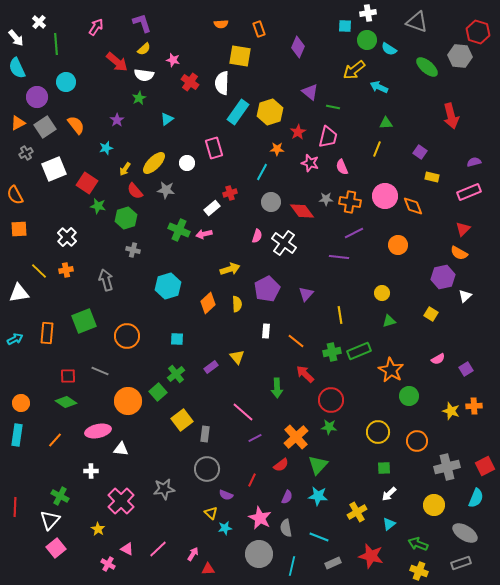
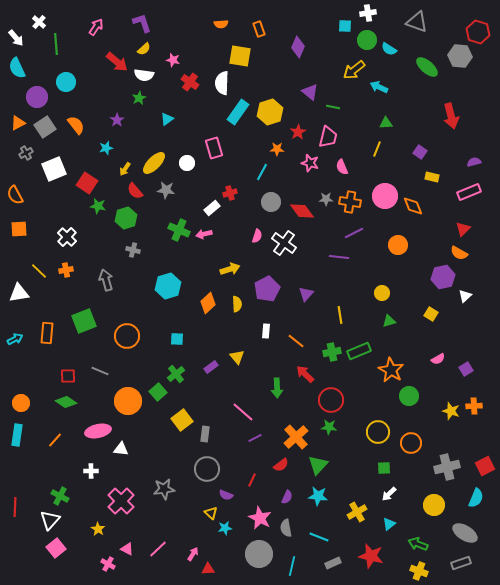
orange circle at (417, 441): moved 6 px left, 2 px down
